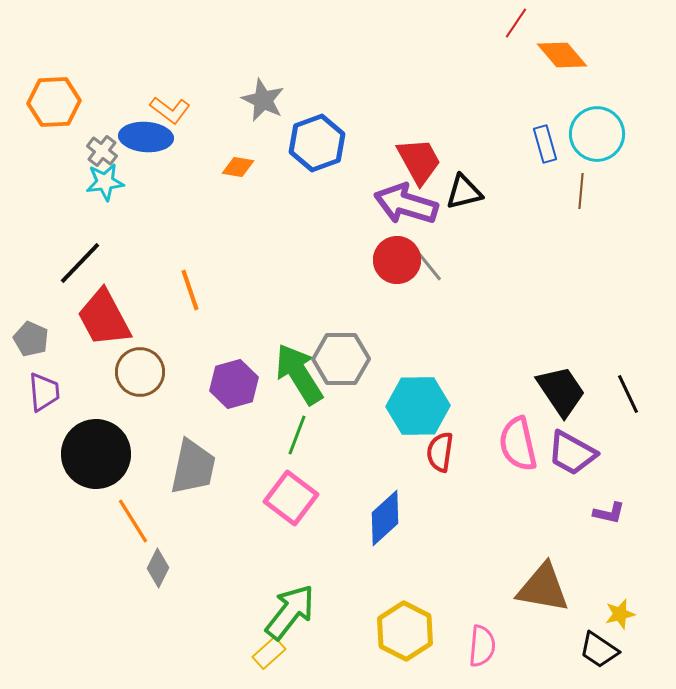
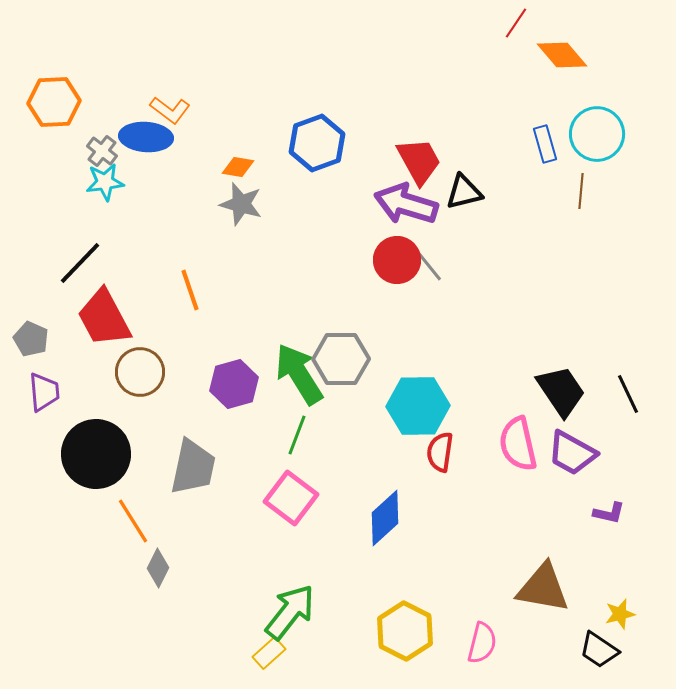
gray star at (263, 100): moved 22 px left, 104 px down; rotated 9 degrees counterclockwise
pink semicircle at (482, 646): moved 3 px up; rotated 9 degrees clockwise
